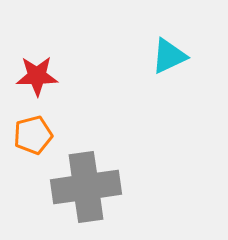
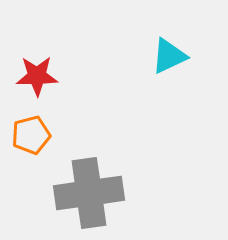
orange pentagon: moved 2 px left
gray cross: moved 3 px right, 6 px down
